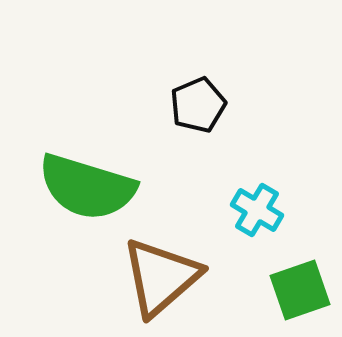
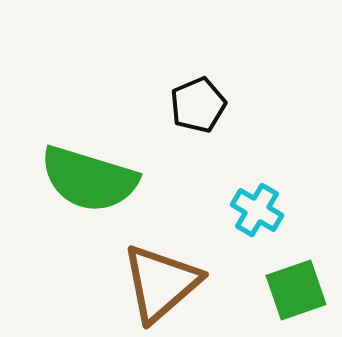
green semicircle: moved 2 px right, 8 px up
brown triangle: moved 6 px down
green square: moved 4 px left
